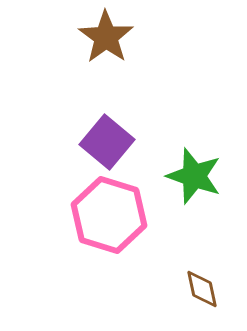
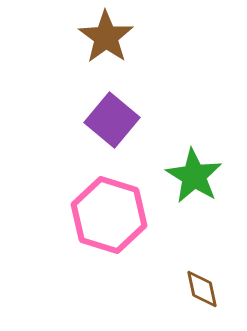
purple square: moved 5 px right, 22 px up
green star: rotated 12 degrees clockwise
